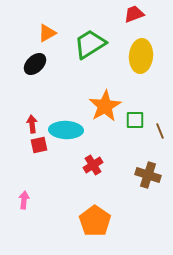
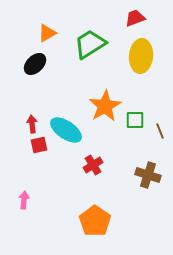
red trapezoid: moved 1 px right, 4 px down
cyan ellipse: rotated 32 degrees clockwise
